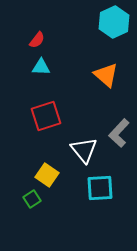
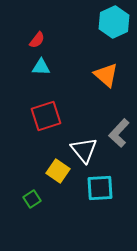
yellow square: moved 11 px right, 4 px up
